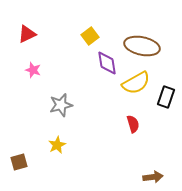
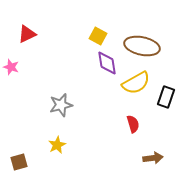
yellow square: moved 8 px right; rotated 24 degrees counterclockwise
pink star: moved 22 px left, 3 px up
brown arrow: moved 19 px up
